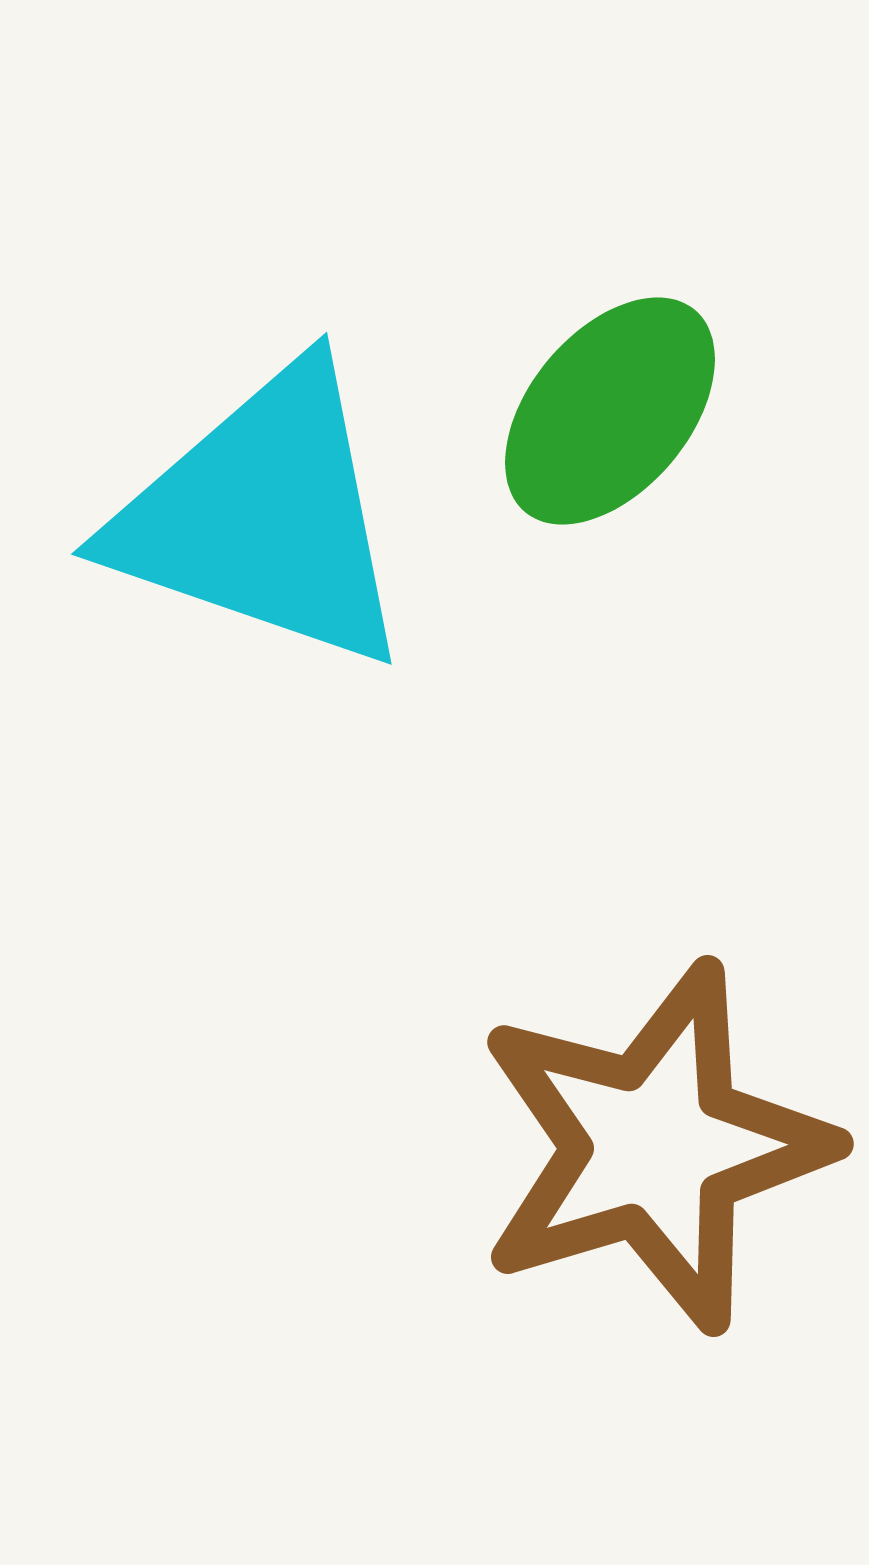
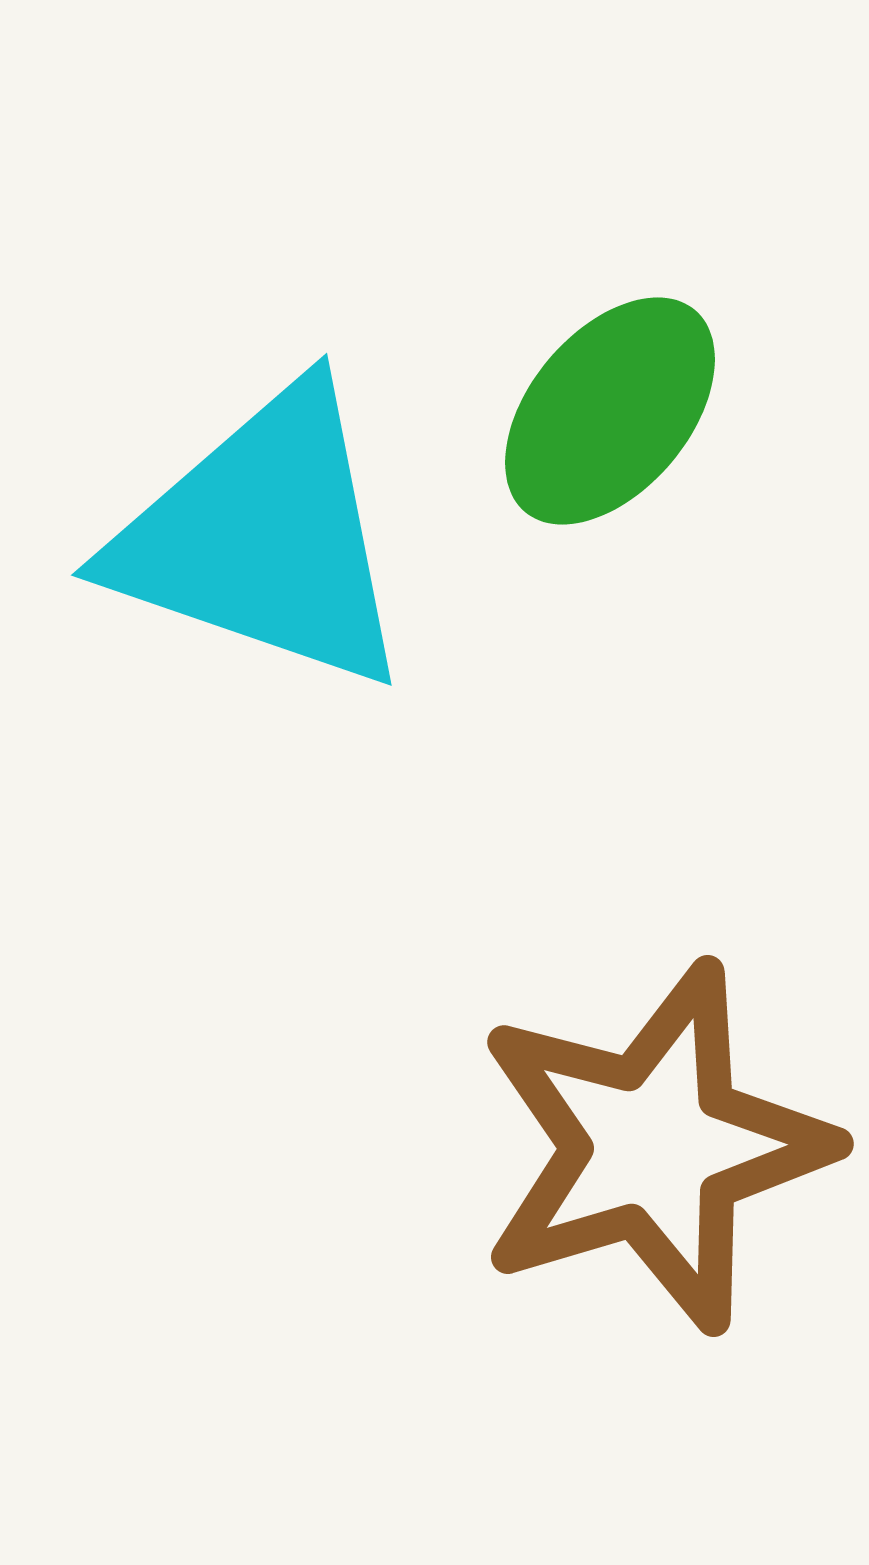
cyan triangle: moved 21 px down
